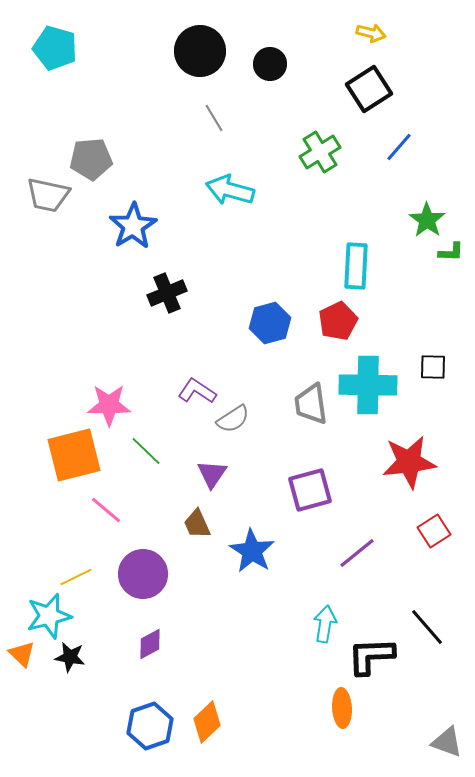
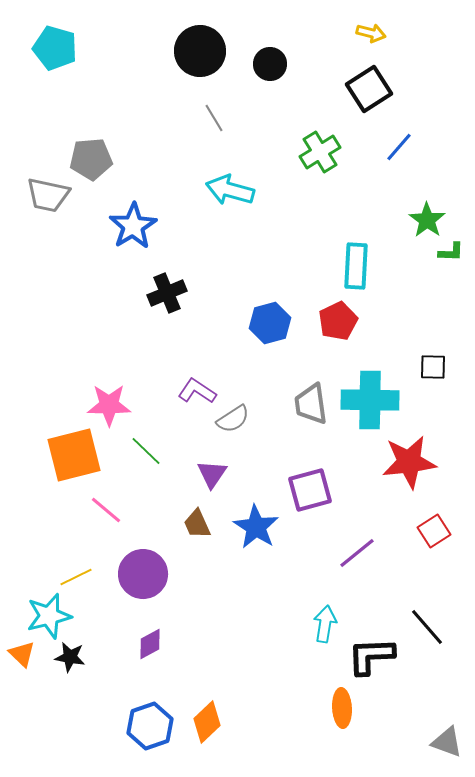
cyan cross at (368, 385): moved 2 px right, 15 px down
blue star at (252, 551): moved 4 px right, 24 px up
